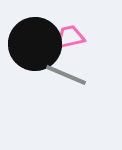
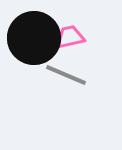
black circle: moved 1 px left, 6 px up
